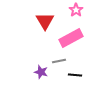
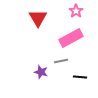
pink star: moved 1 px down
red triangle: moved 7 px left, 3 px up
gray line: moved 2 px right
black line: moved 5 px right, 2 px down
